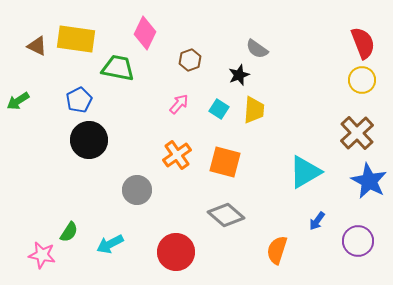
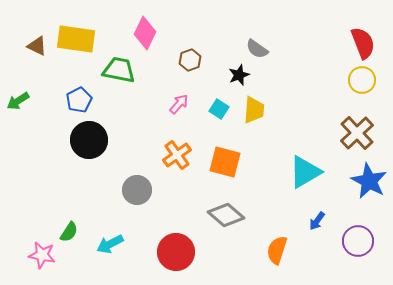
green trapezoid: moved 1 px right, 2 px down
